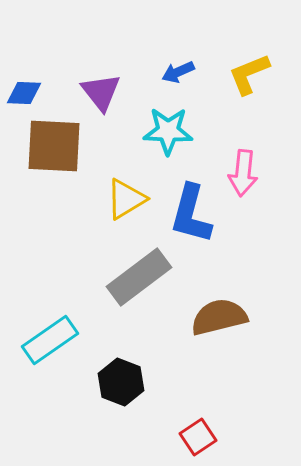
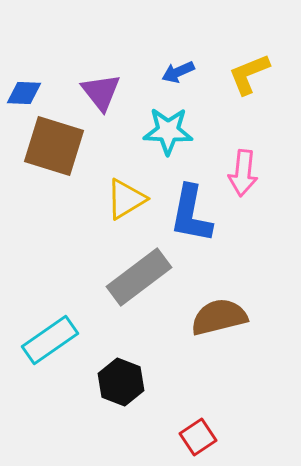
brown square: rotated 14 degrees clockwise
blue L-shape: rotated 4 degrees counterclockwise
